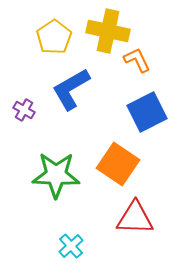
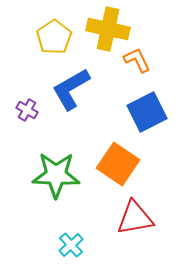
yellow cross: moved 2 px up
purple cross: moved 3 px right
red triangle: rotated 12 degrees counterclockwise
cyan cross: moved 1 px up
